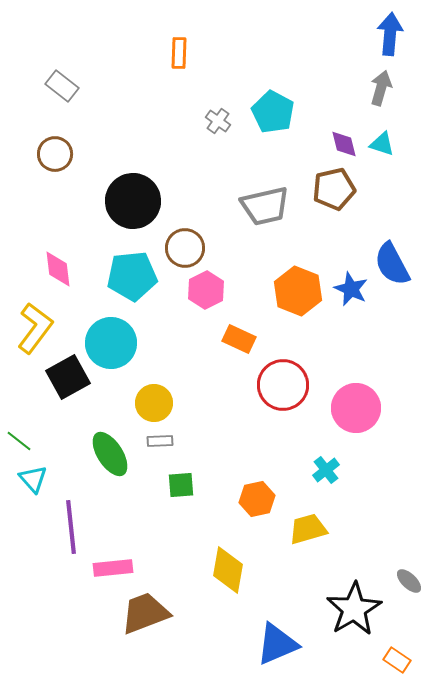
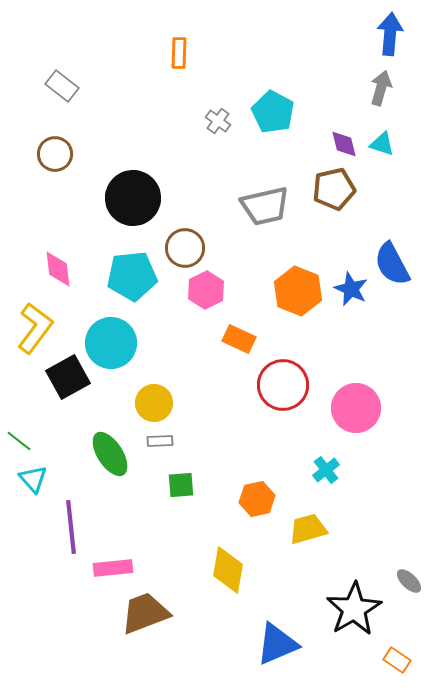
black circle at (133, 201): moved 3 px up
